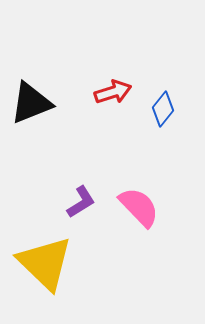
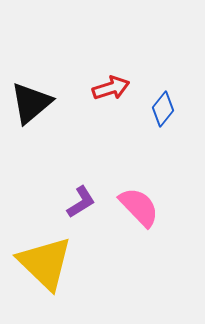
red arrow: moved 2 px left, 4 px up
black triangle: rotated 18 degrees counterclockwise
